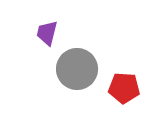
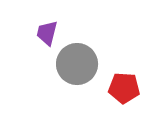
gray circle: moved 5 px up
